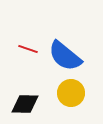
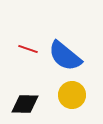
yellow circle: moved 1 px right, 2 px down
